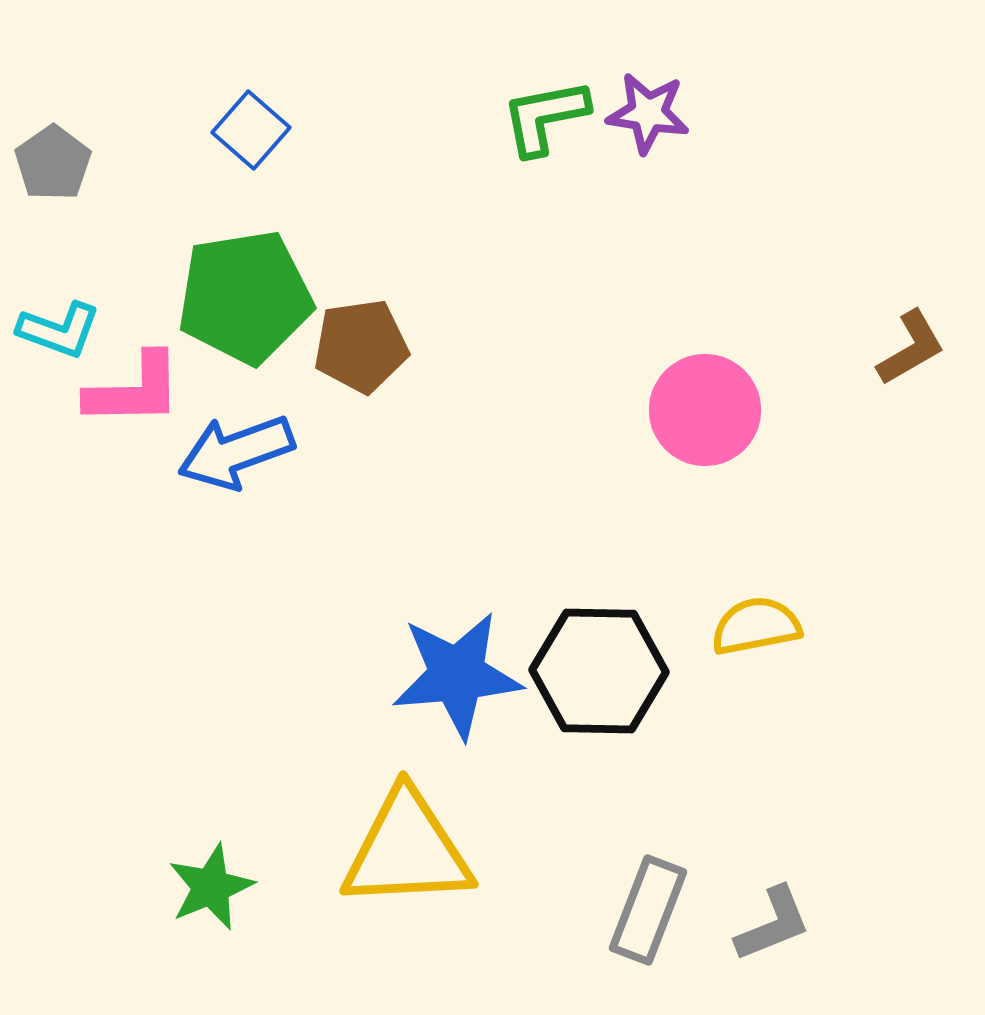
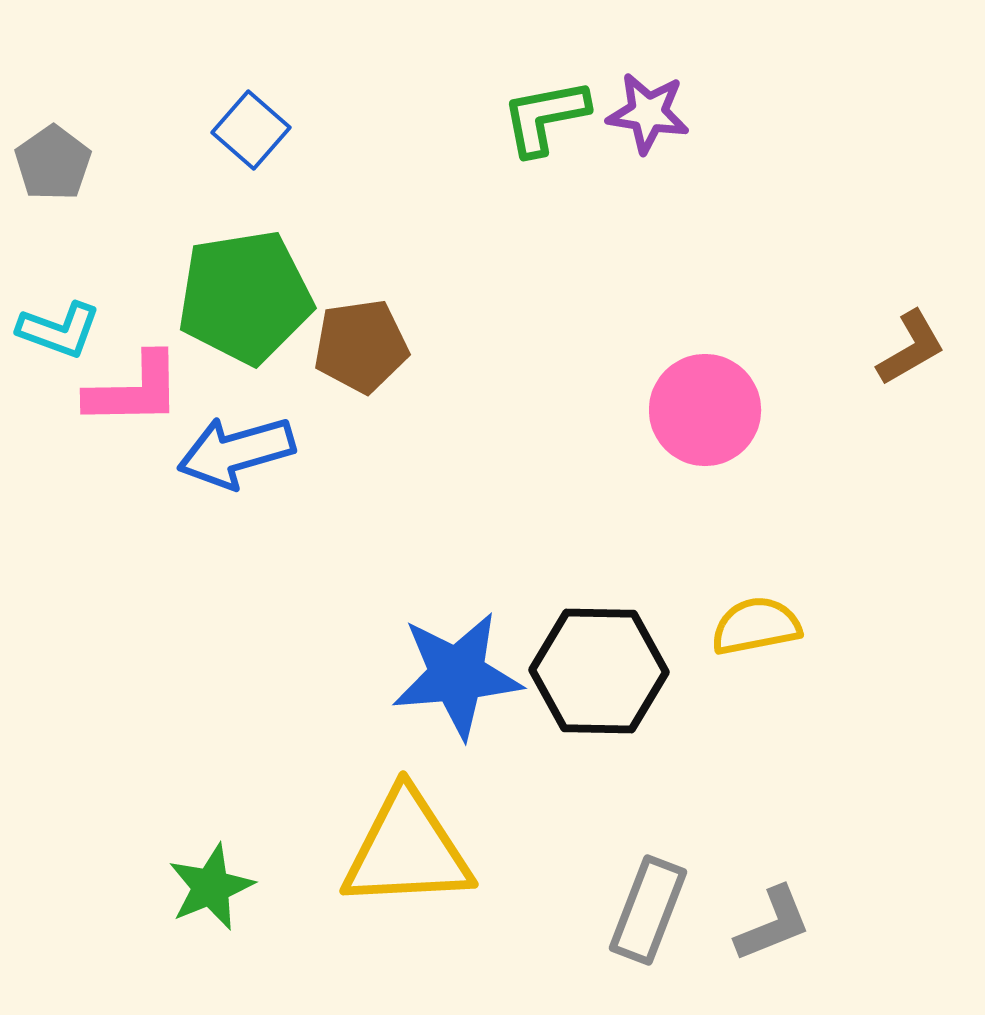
blue arrow: rotated 4 degrees clockwise
